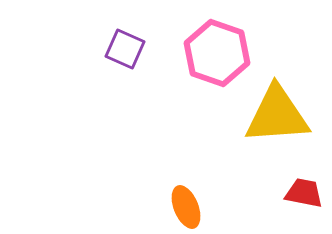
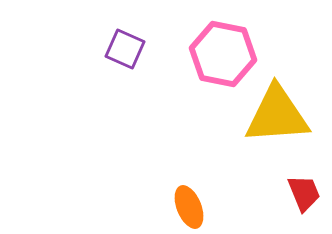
pink hexagon: moved 6 px right, 1 px down; rotated 8 degrees counterclockwise
red trapezoid: rotated 57 degrees clockwise
orange ellipse: moved 3 px right
